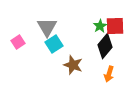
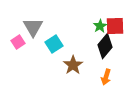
gray triangle: moved 14 px left
brown star: rotated 18 degrees clockwise
orange arrow: moved 3 px left, 3 px down
